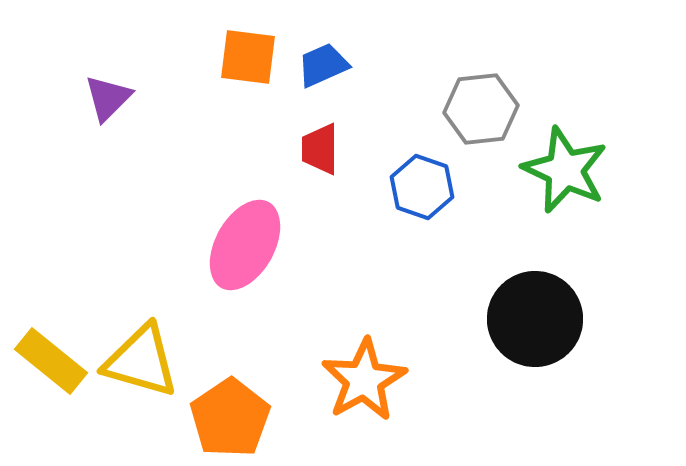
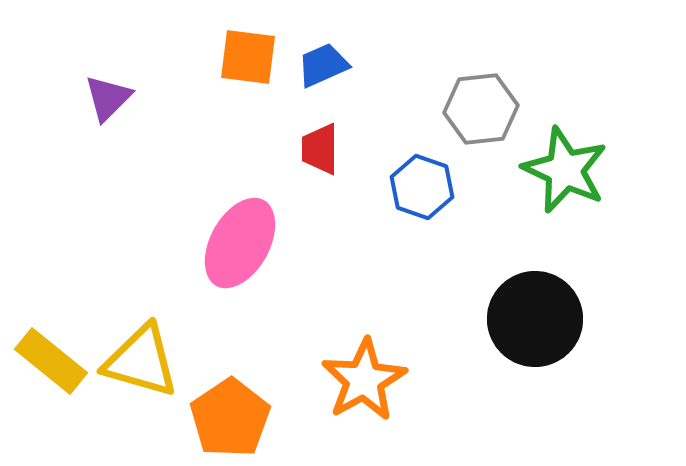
pink ellipse: moved 5 px left, 2 px up
